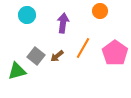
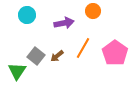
orange circle: moved 7 px left
purple arrow: moved 1 px right; rotated 72 degrees clockwise
green triangle: rotated 42 degrees counterclockwise
